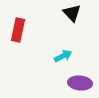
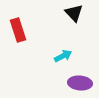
black triangle: moved 2 px right
red rectangle: rotated 30 degrees counterclockwise
